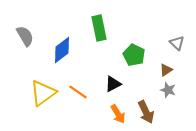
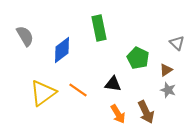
green pentagon: moved 4 px right, 3 px down
black triangle: rotated 36 degrees clockwise
orange line: moved 2 px up
